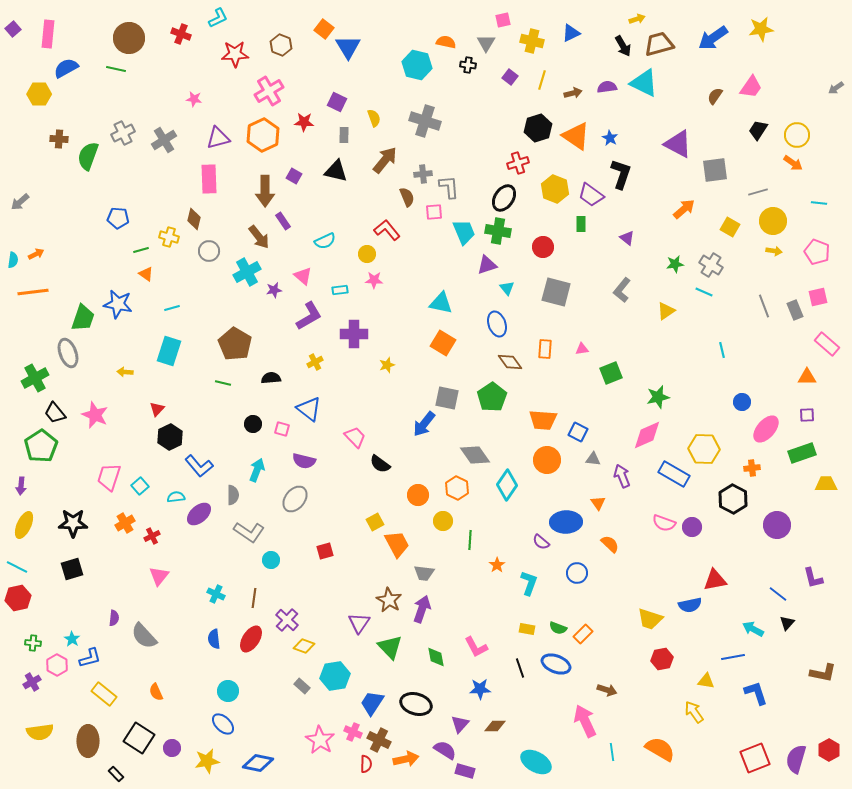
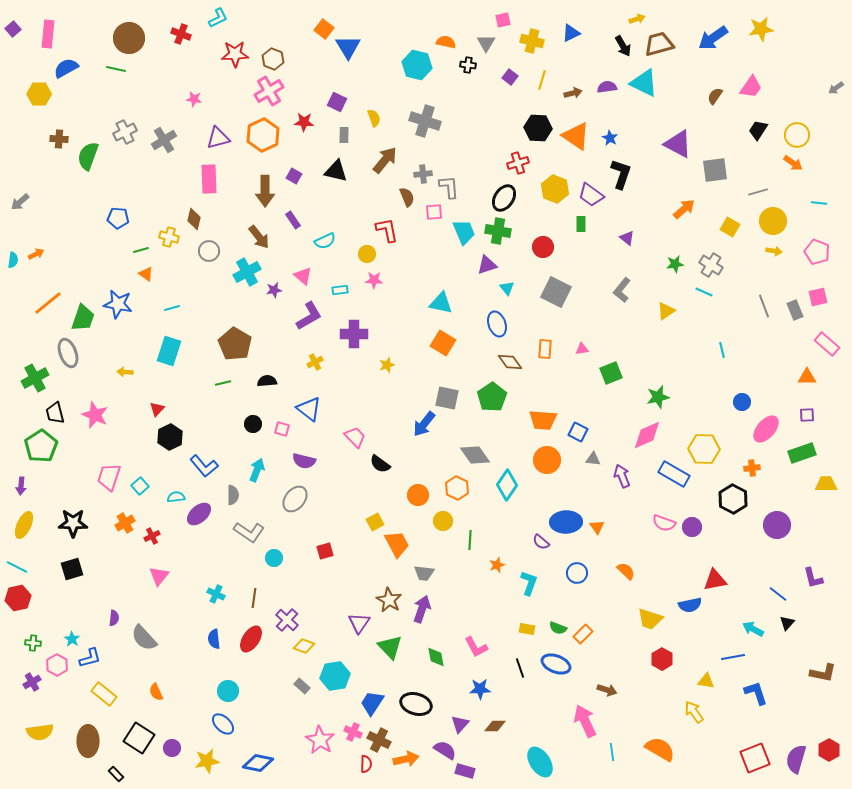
brown hexagon at (281, 45): moved 8 px left, 14 px down
black hexagon at (538, 128): rotated 20 degrees clockwise
gray cross at (123, 133): moved 2 px right, 1 px up
purple rectangle at (283, 221): moved 10 px right, 1 px up
red L-shape at (387, 230): rotated 28 degrees clockwise
orange line at (33, 292): moved 15 px right, 11 px down; rotated 32 degrees counterclockwise
gray square at (556, 292): rotated 12 degrees clockwise
black semicircle at (271, 378): moved 4 px left, 3 px down
green line at (223, 383): rotated 28 degrees counterclockwise
black trapezoid at (55, 413): rotated 25 degrees clockwise
blue L-shape at (199, 466): moved 5 px right
orange triangle at (598, 503): moved 1 px left, 24 px down
orange semicircle at (610, 544): moved 16 px right, 27 px down
cyan circle at (271, 560): moved 3 px right, 2 px up
orange star at (497, 565): rotated 14 degrees clockwise
gray semicircle at (144, 636): moved 2 px down
red hexagon at (662, 659): rotated 20 degrees counterclockwise
cyan ellipse at (536, 762): moved 4 px right; rotated 28 degrees clockwise
